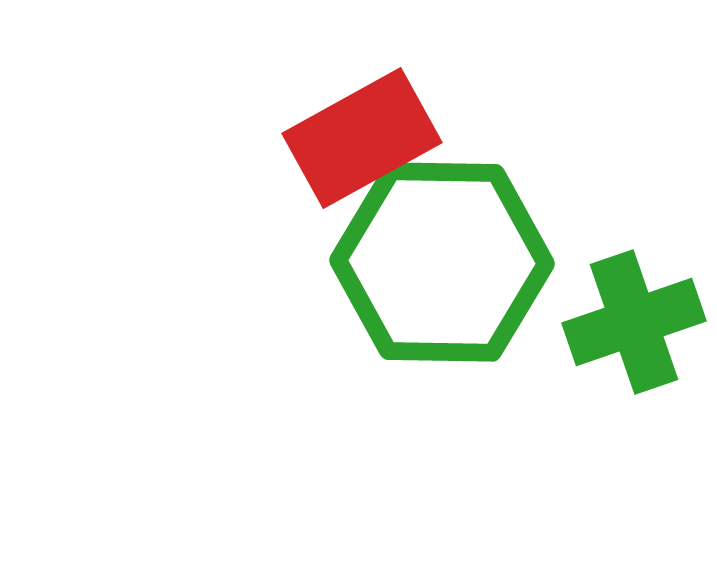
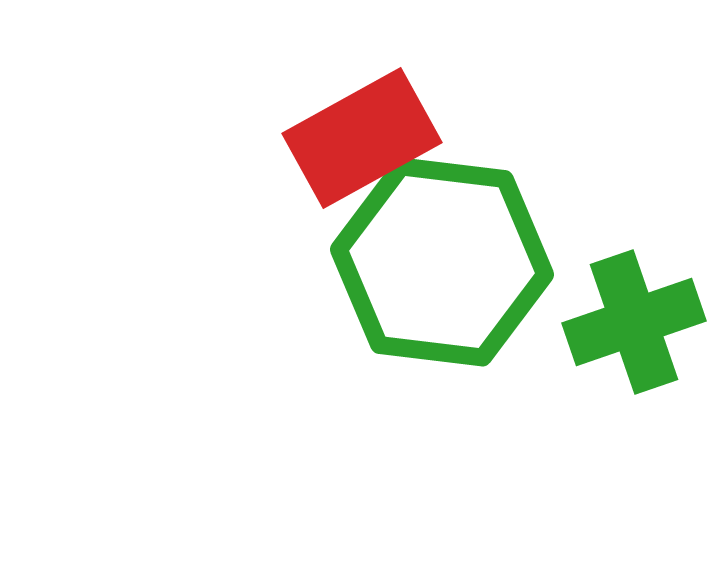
green hexagon: rotated 6 degrees clockwise
